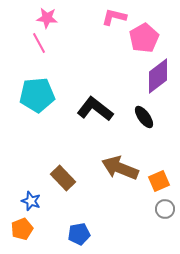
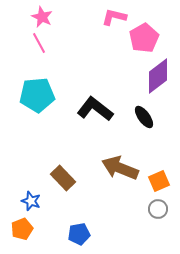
pink star: moved 5 px left, 1 px up; rotated 20 degrees clockwise
gray circle: moved 7 px left
